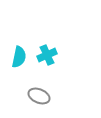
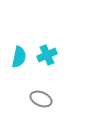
gray ellipse: moved 2 px right, 3 px down
